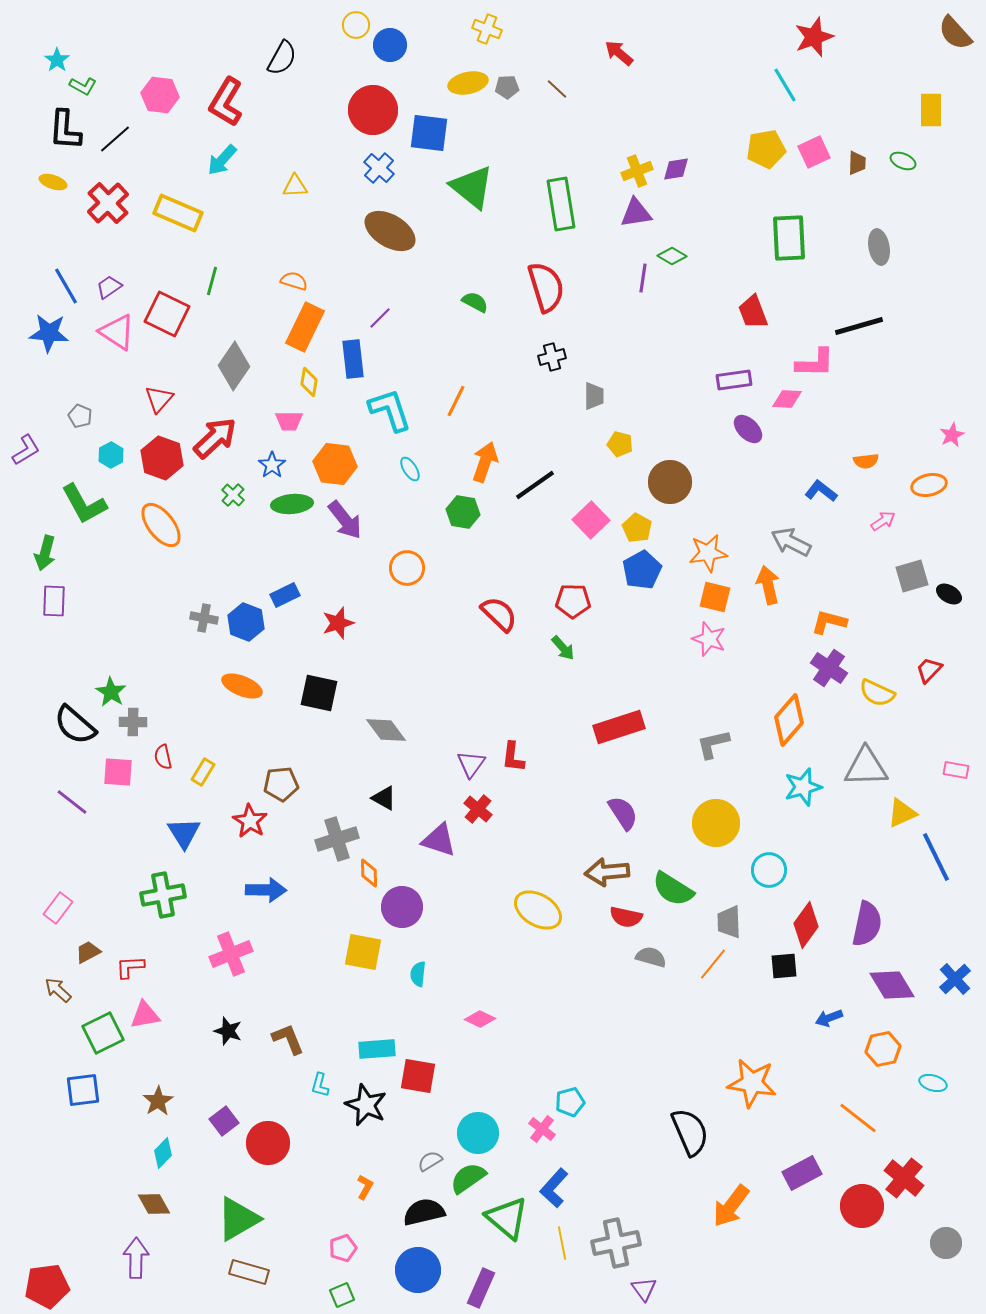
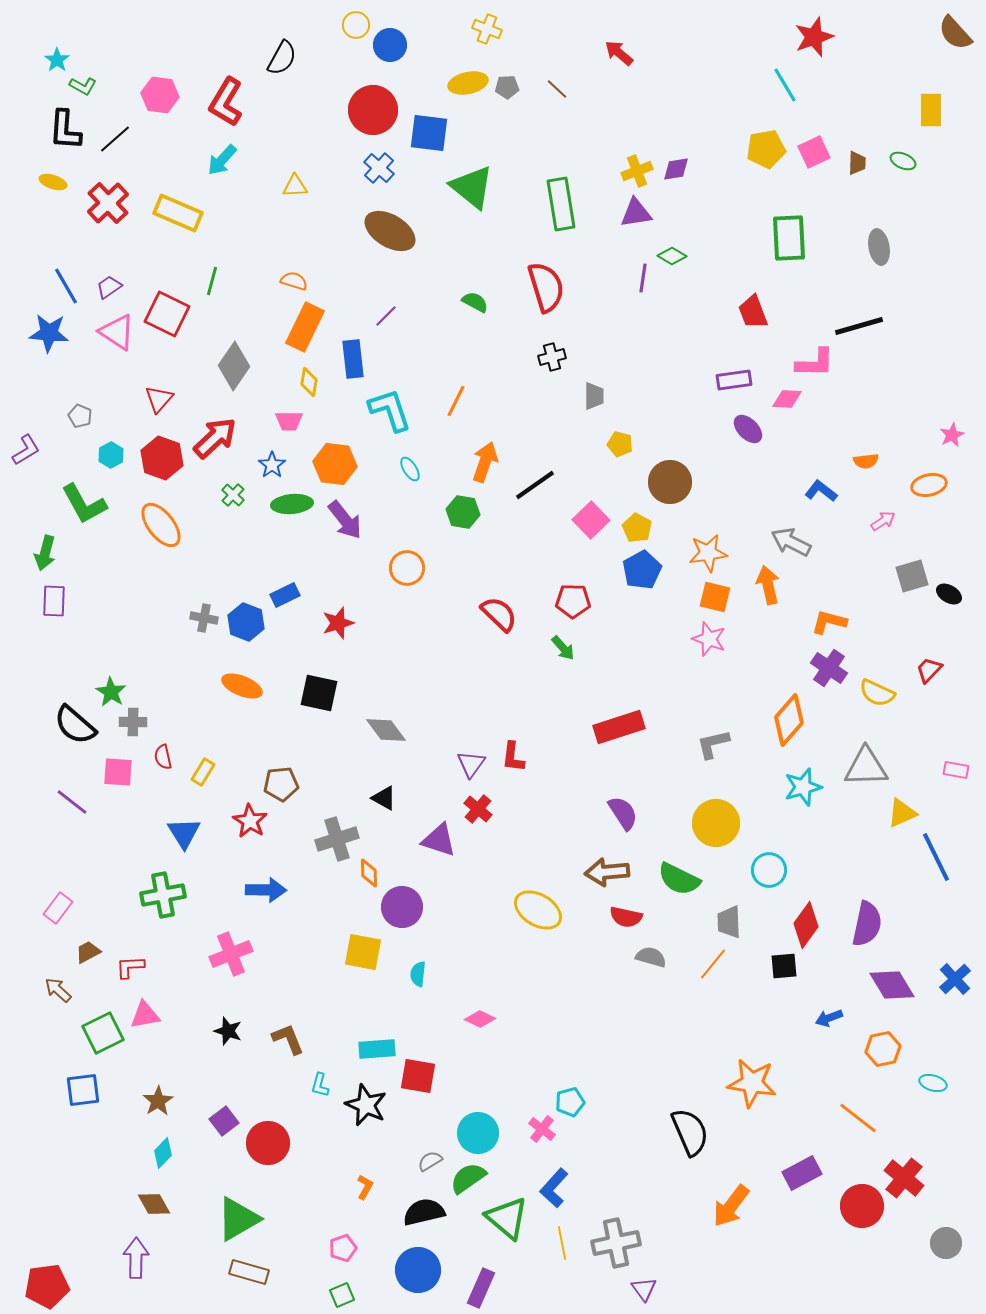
purple line at (380, 318): moved 6 px right, 2 px up
green semicircle at (673, 889): moved 6 px right, 10 px up; rotated 6 degrees counterclockwise
